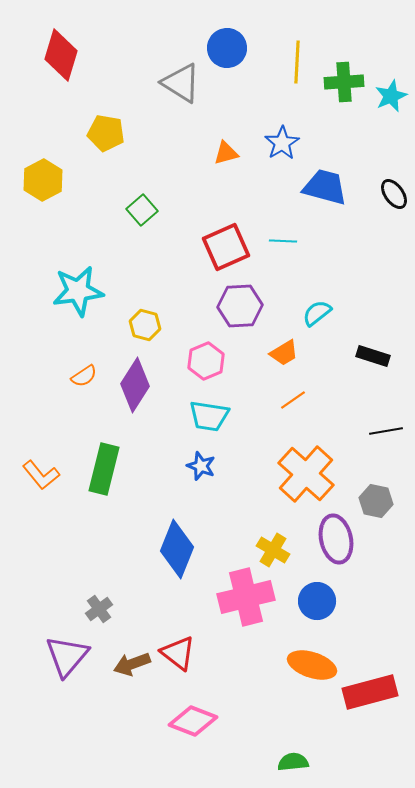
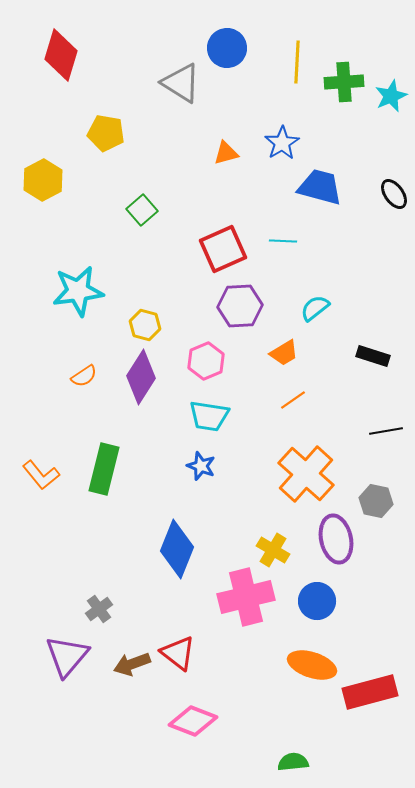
blue trapezoid at (325, 187): moved 5 px left
red square at (226, 247): moved 3 px left, 2 px down
cyan semicircle at (317, 313): moved 2 px left, 5 px up
purple diamond at (135, 385): moved 6 px right, 8 px up
